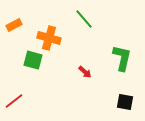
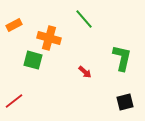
black square: rotated 24 degrees counterclockwise
